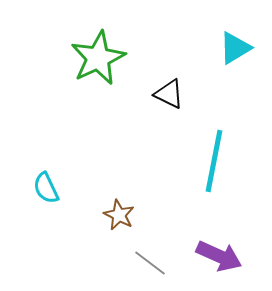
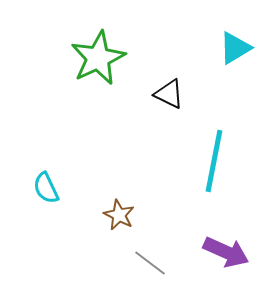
purple arrow: moved 7 px right, 4 px up
